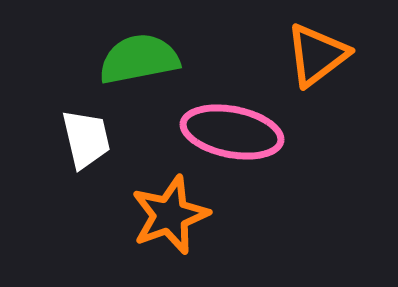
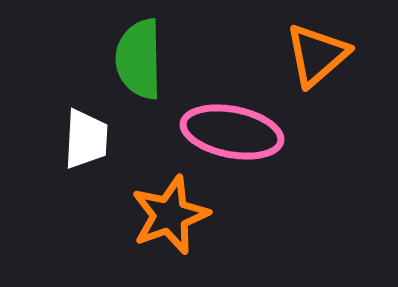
orange triangle: rotated 4 degrees counterclockwise
green semicircle: rotated 80 degrees counterclockwise
white trapezoid: rotated 16 degrees clockwise
